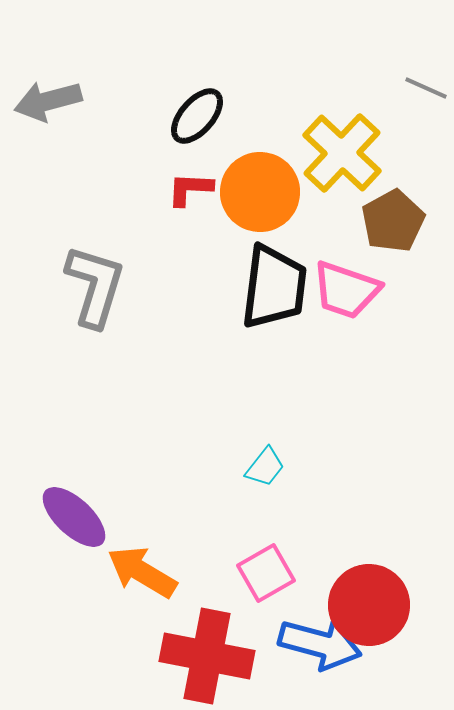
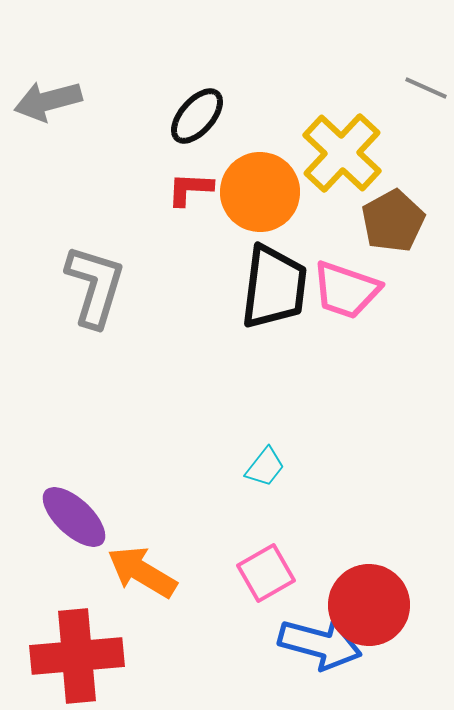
red cross: moved 130 px left; rotated 16 degrees counterclockwise
